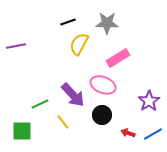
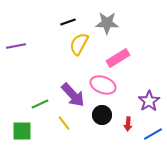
yellow line: moved 1 px right, 1 px down
red arrow: moved 9 px up; rotated 104 degrees counterclockwise
